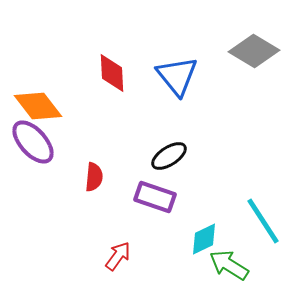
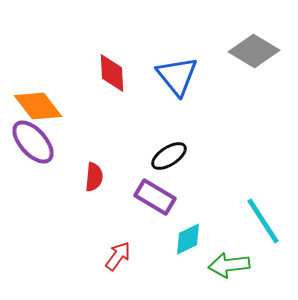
purple rectangle: rotated 12 degrees clockwise
cyan diamond: moved 16 px left
green arrow: rotated 39 degrees counterclockwise
